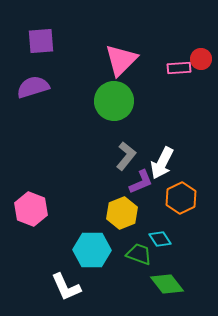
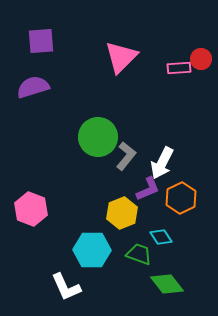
pink triangle: moved 3 px up
green circle: moved 16 px left, 36 px down
purple L-shape: moved 7 px right, 7 px down
cyan diamond: moved 1 px right, 2 px up
